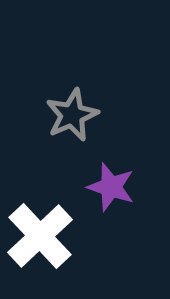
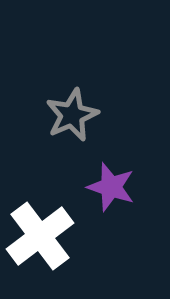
white cross: rotated 6 degrees clockwise
